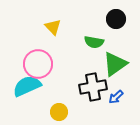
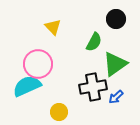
green semicircle: rotated 72 degrees counterclockwise
